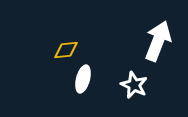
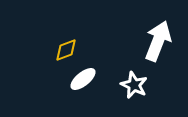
yellow diamond: rotated 15 degrees counterclockwise
white ellipse: rotated 36 degrees clockwise
